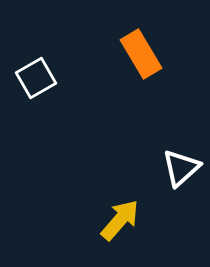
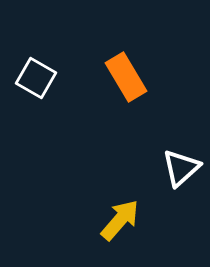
orange rectangle: moved 15 px left, 23 px down
white square: rotated 30 degrees counterclockwise
